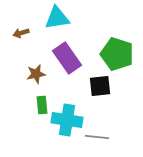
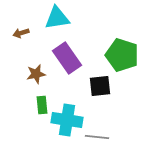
green pentagon: moved 5 px right, 1 px down
